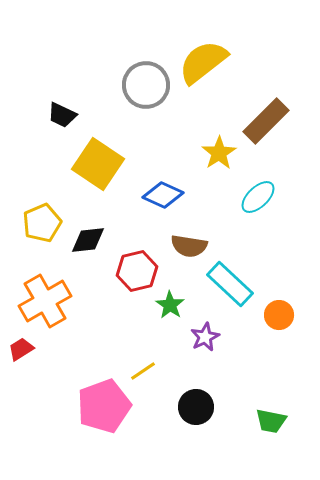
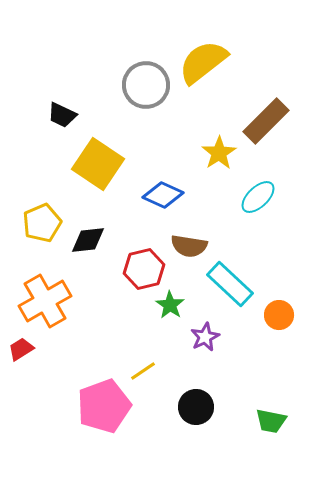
red hexagon: moved 7 px right, 2 px up
